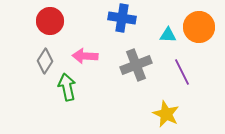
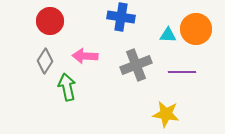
blue cross: moved 1 px left, 1 px up
orange circle: moved 3 px left, 2 px down
purple line: rotated 64 degrees counterclockwise
yellow star: rotated 16 degrees counterclockwise
